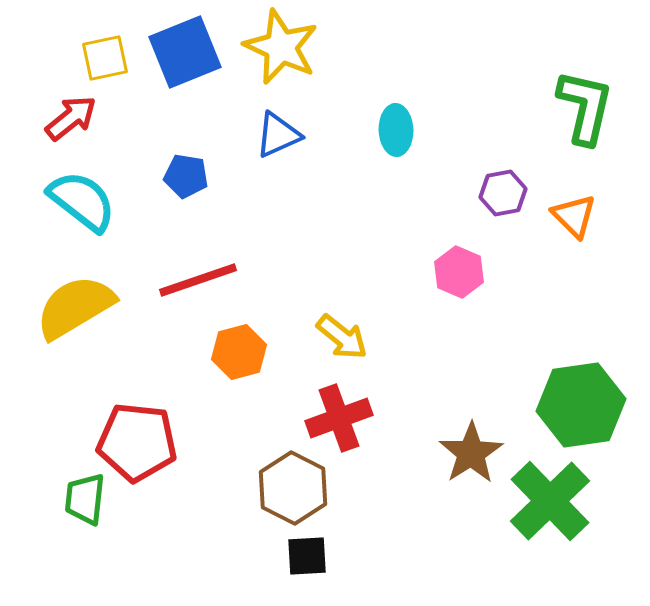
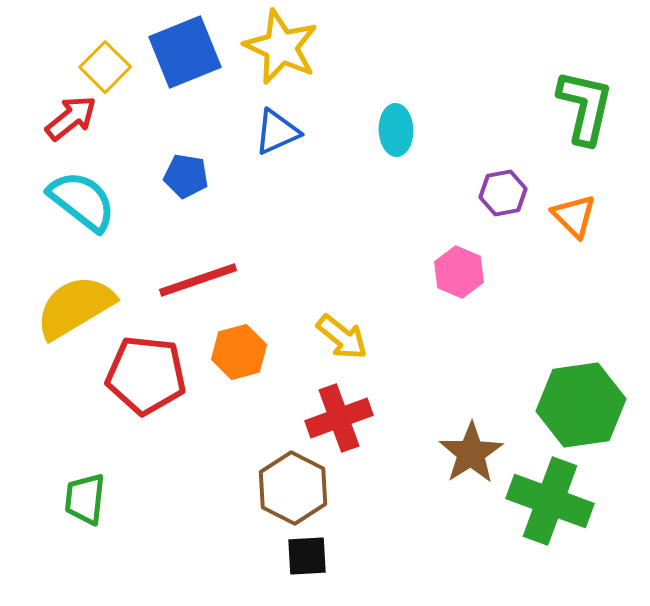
yellow square: moved 9 px down; rotated 33 degrees counterclockwise
blue triangle: moved 1 px left, 3 px up
red pentagon: moved 9 px right, 67 px up
green cross: rotated 26 degrees counterclockwise
